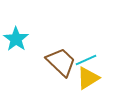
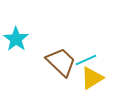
yellow triangle: moved 4 px right
